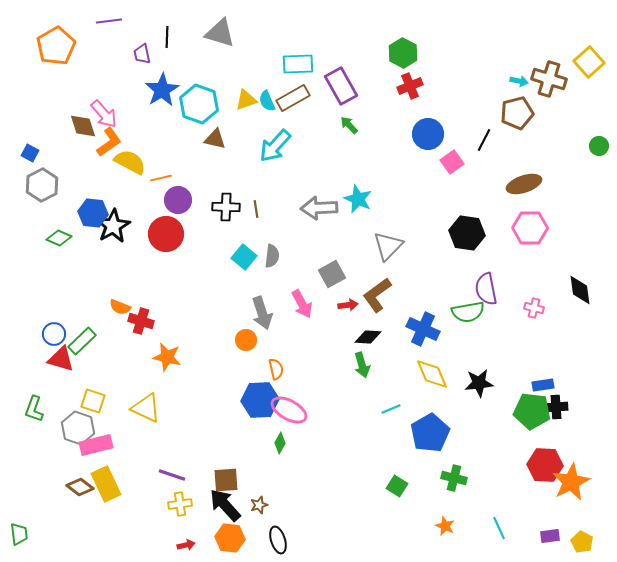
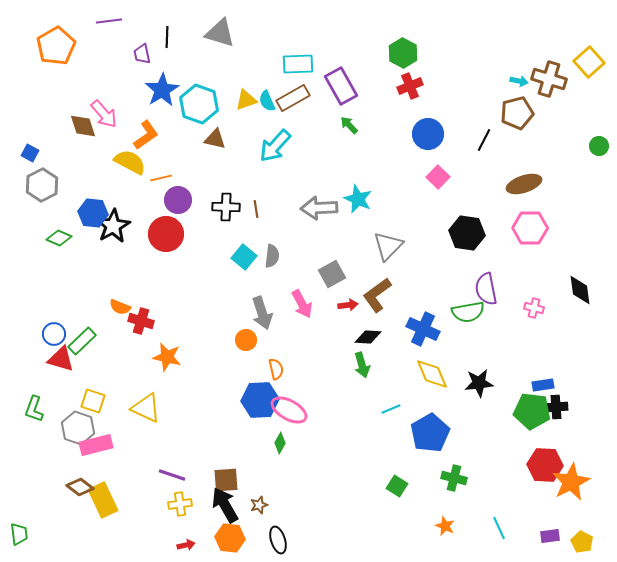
orange L-shape at (109, 142): moved 37 px right, 7 px up
pink square at (452, 162): moved 14 px left, 15 px down; rotated 10 degrees counterclockwise
yellow rectangle at (106, 484): moved 3 px left, 16 px down
black arrow at (225, 505): rotated 12 degrees clockwise
